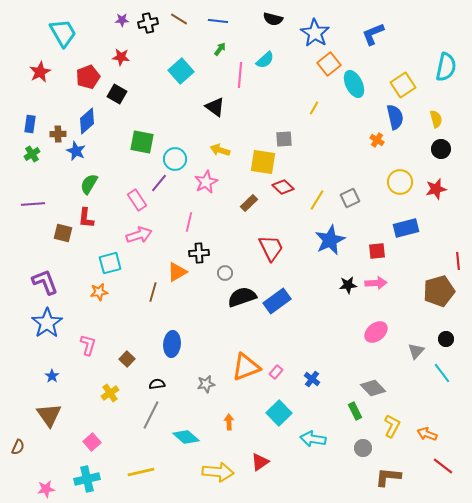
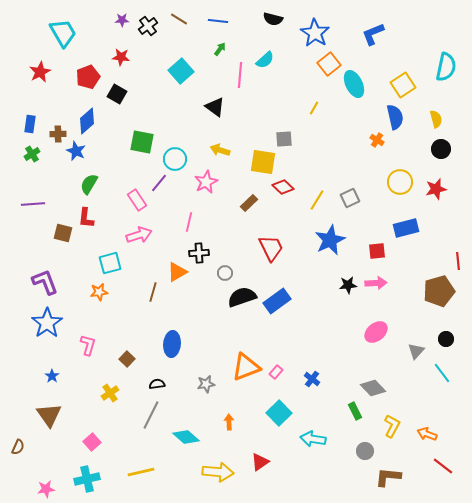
black cross at (148, 23): moved 3 px down; rotated 24 degrees counterclockwise
gray circle at (363, 448): moved 2 px right, 3 px down
